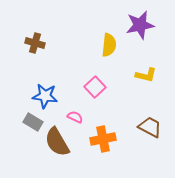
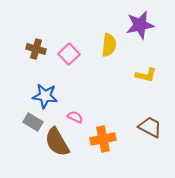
brown cross: moved 1 px right, 6 px down
pink square: moved 26 px left, 33 px up
